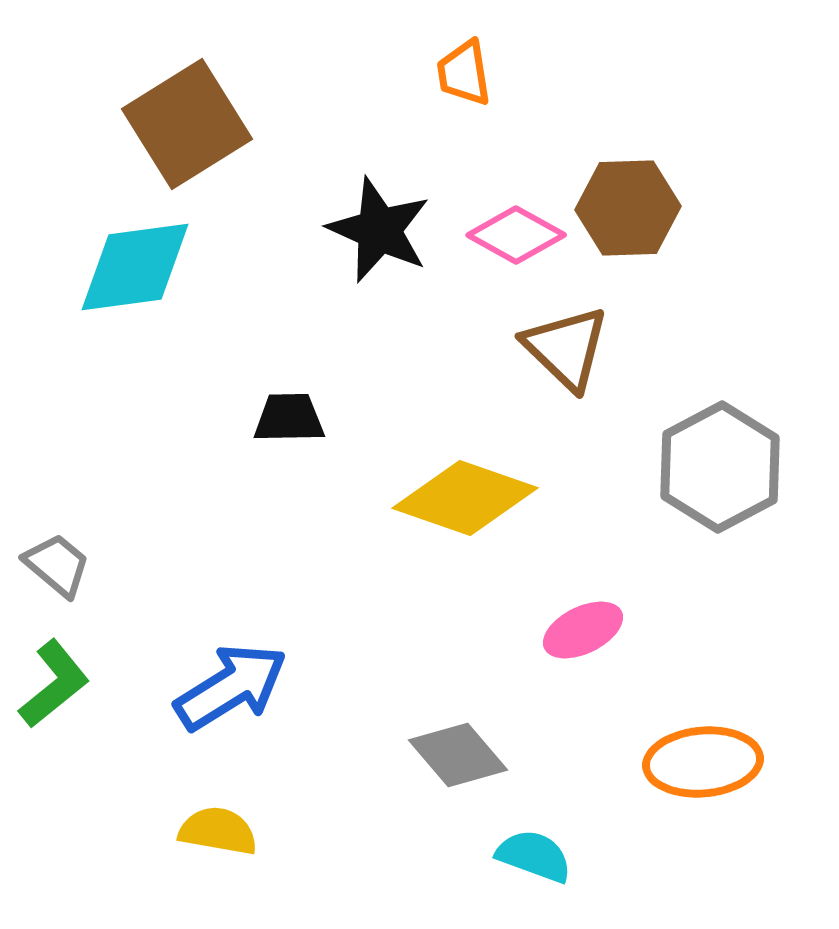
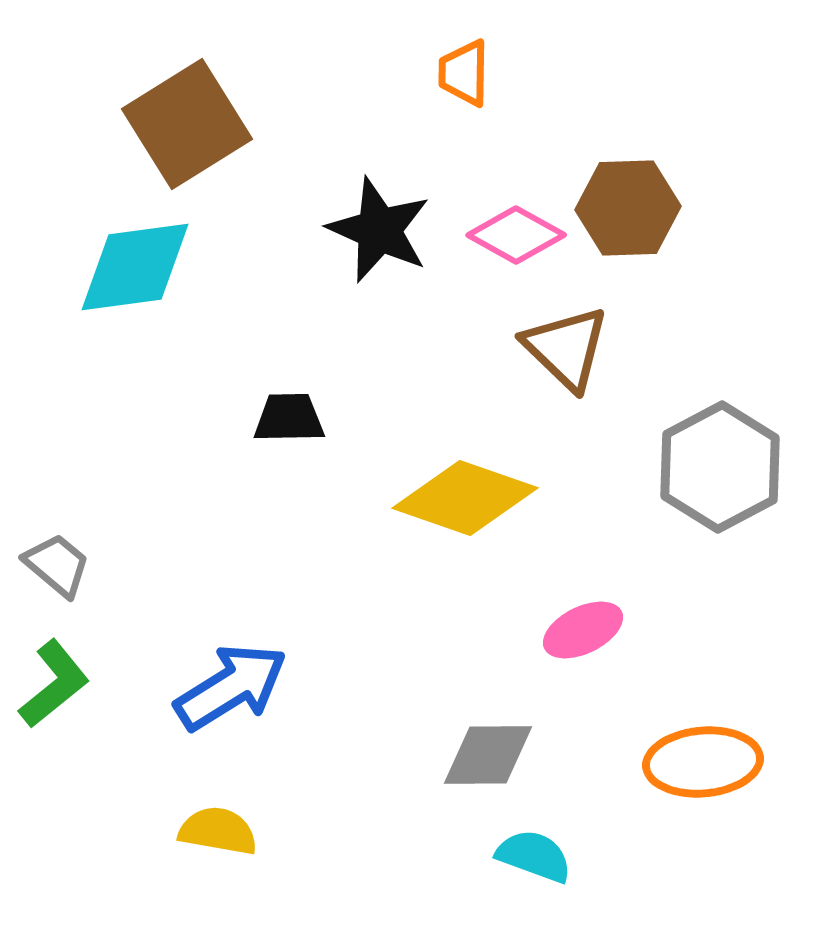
orange trapezoid: rotated 10 degrees clockwise
gray diamond: moved 30 px right; rotated 50 degrees counterclockwise
